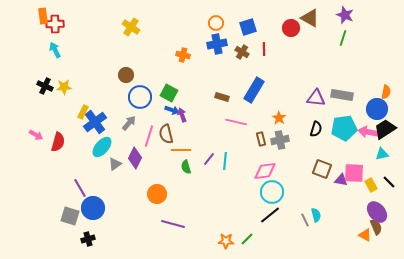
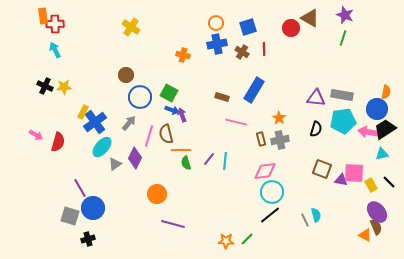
cyan pentagon at (344, 128): moved 1 px left, 7 px up
green semicircle at (186, 167): moved 4 px up
